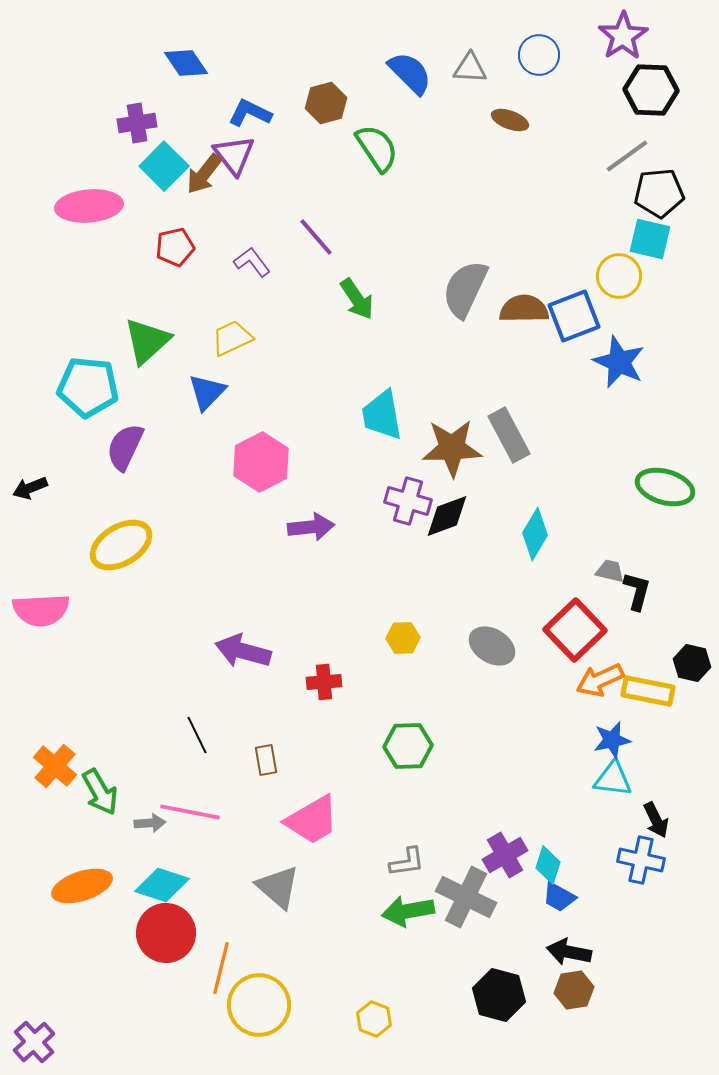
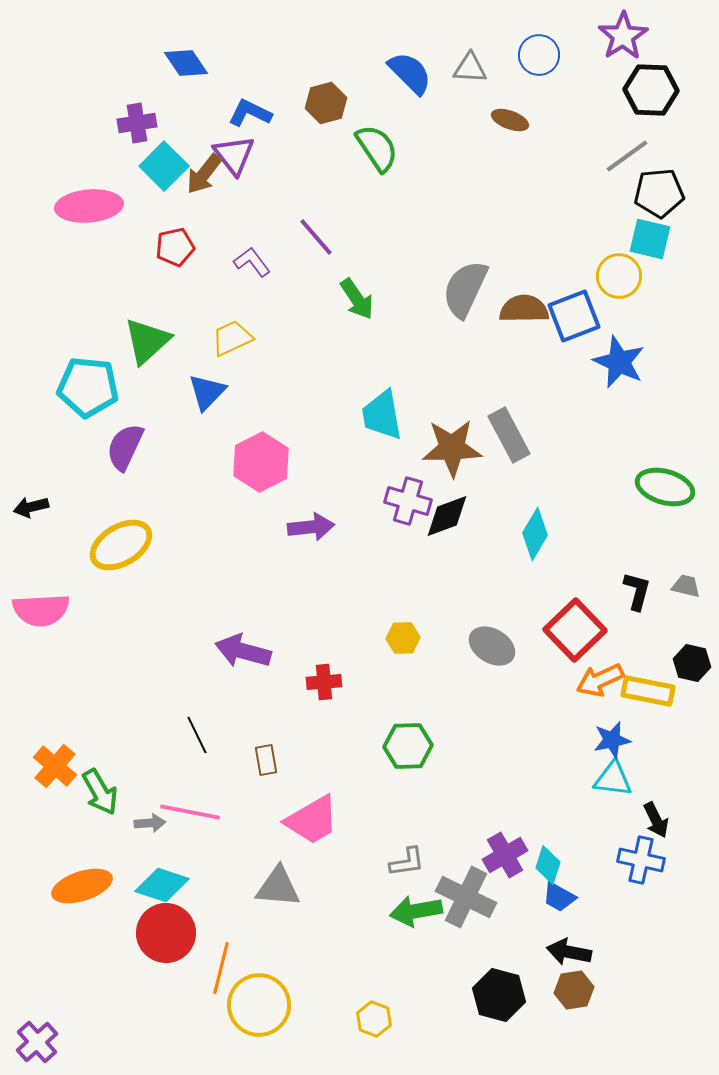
black arrow at (30, 488): moved 1 px right, 19 px down; rotated 8 degrees clockwise
gray trapezoid at (610, 571): moved 76 px right, 15 px down
gray triangle at (278, 887): rotated 36 degrees counterclockwise
green arrow at (408, 911): moved 8 px right
purple cross at (34, 1042): moved 3 px right
